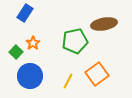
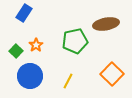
blue rectangle: moved 1 px left
brown ellipse: moved 2 px right
orange star: moved 3 px right, 2 px down
green square: moved 1 px up
orange square: moved 15 px right; rotated 10 degrees counterclockwise
